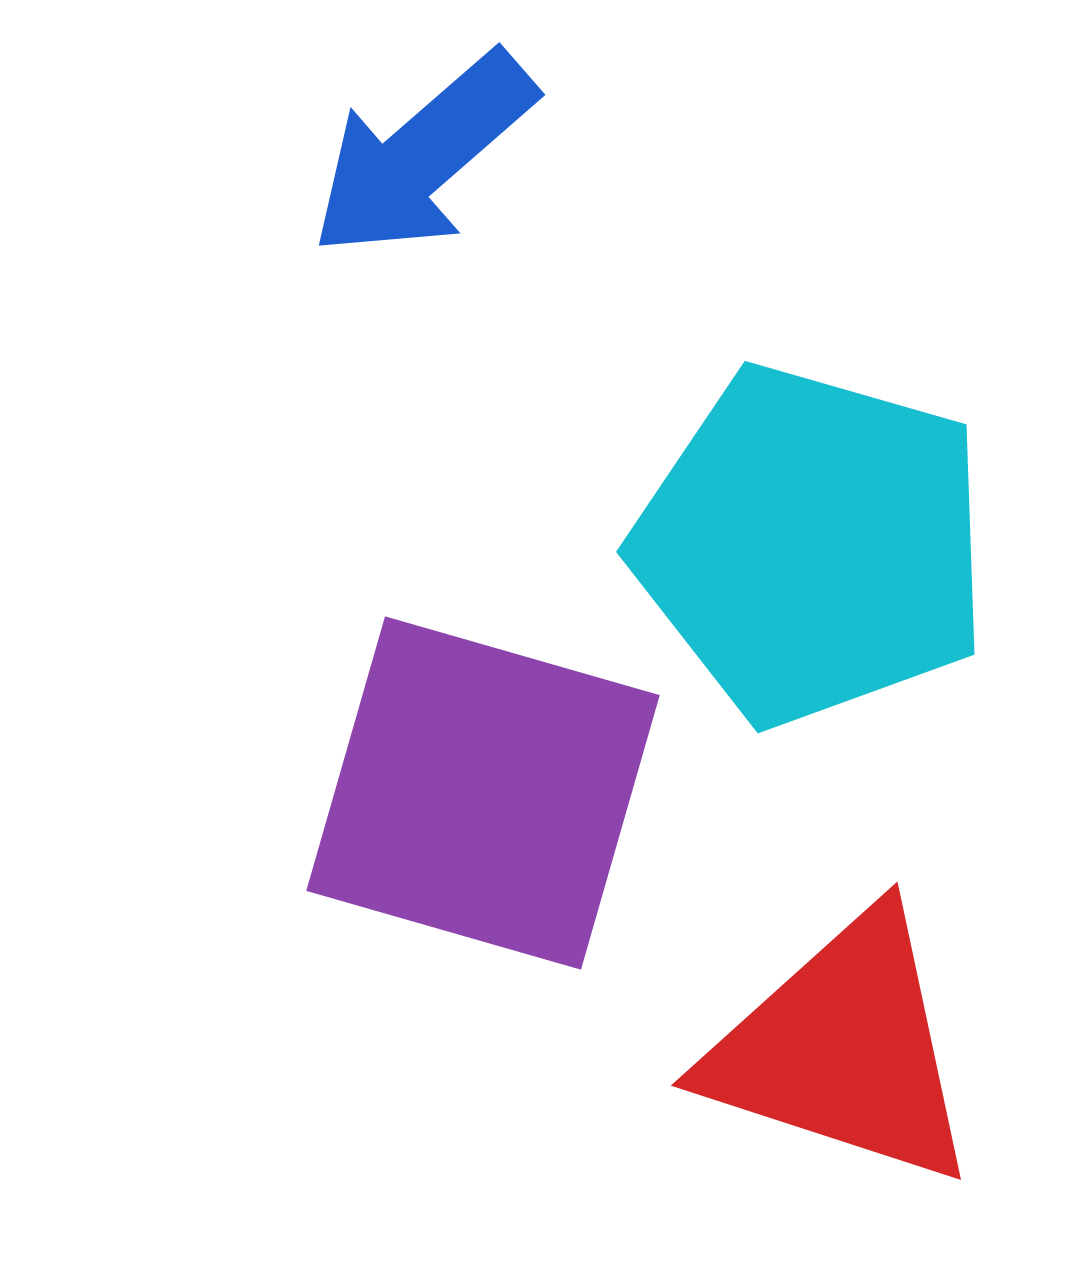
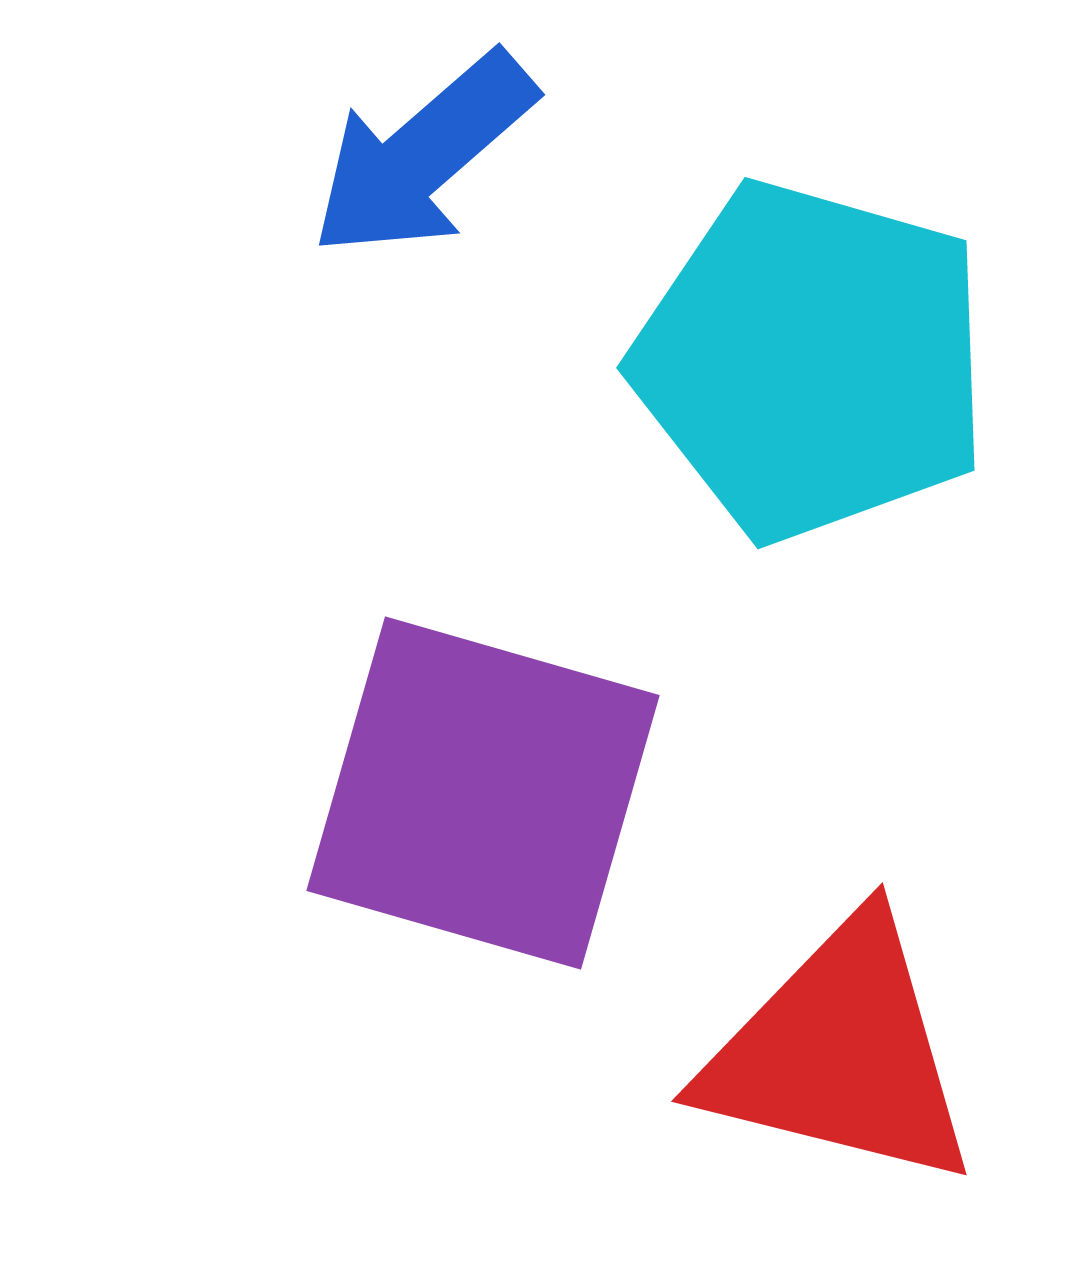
cyan pentagon: moved 184 px up
red triangle: moved 3 px left, 4 px down; rotated 4 degrees counterclockwise
